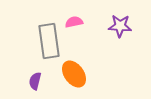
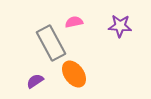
gray rectangle: moved 2 px right, 2 px down; rotated 20 degrees counterclockwise
purple semicircle: rotated 42 degrees clockwise
